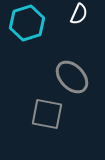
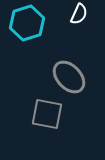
gray ellipse: moved 3 px left
